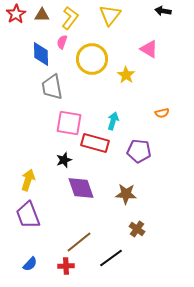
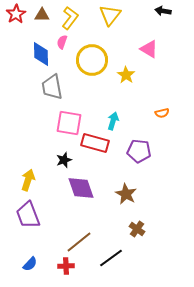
yellow circle: moved 1 px down
brown star: rotated 25 degrees clockwise
